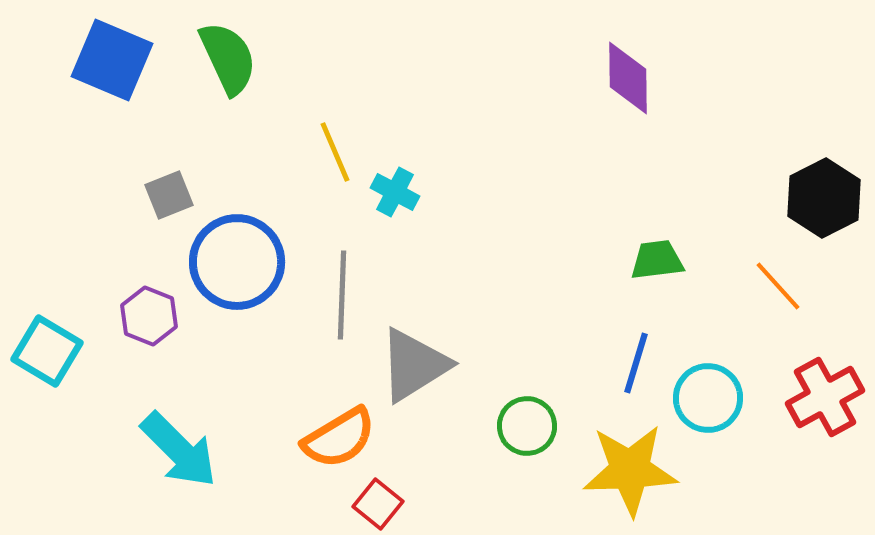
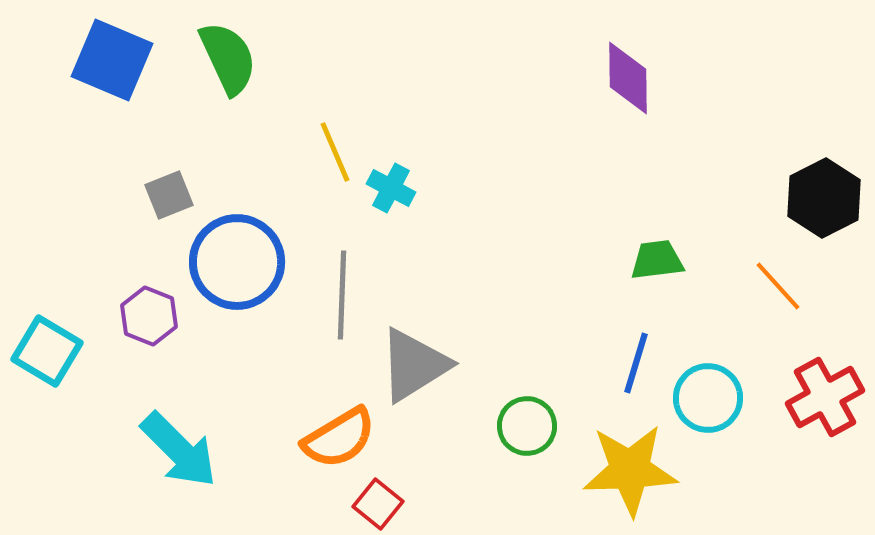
cyan cross: moved 4 px left, 4 px up
